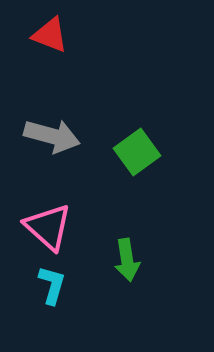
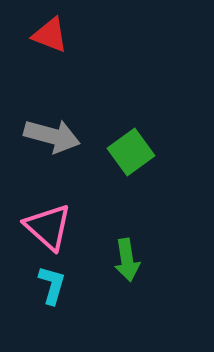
green square: moved 6 px left
